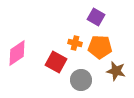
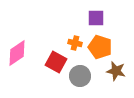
purple square: moved 1 px down; rotated 30 degrees counterclockwise
orange pentagon: rotated 15 degrees clockwise
gray circle: moved 1 px left, 4 px up
